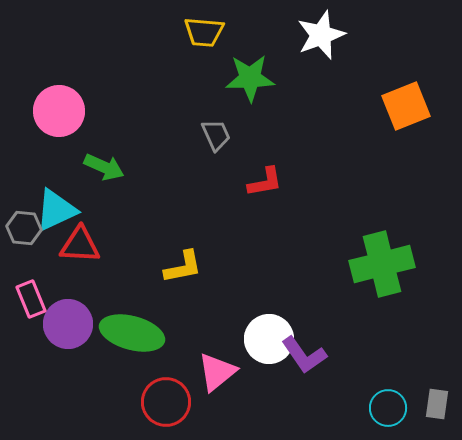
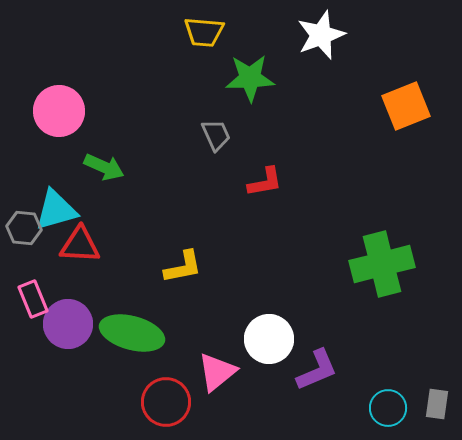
cyan triangle: rotated 9 degrees clockwise
pink rectangle: moved 2 px right
purple L-shape: moved 13 px right, 15 px down; rotated 78 degrees counterclockwise
